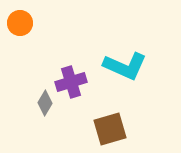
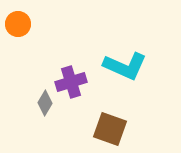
orange circle: moved 2 px left, 1 px down
brown square: rotated 36 degrees clockwise
